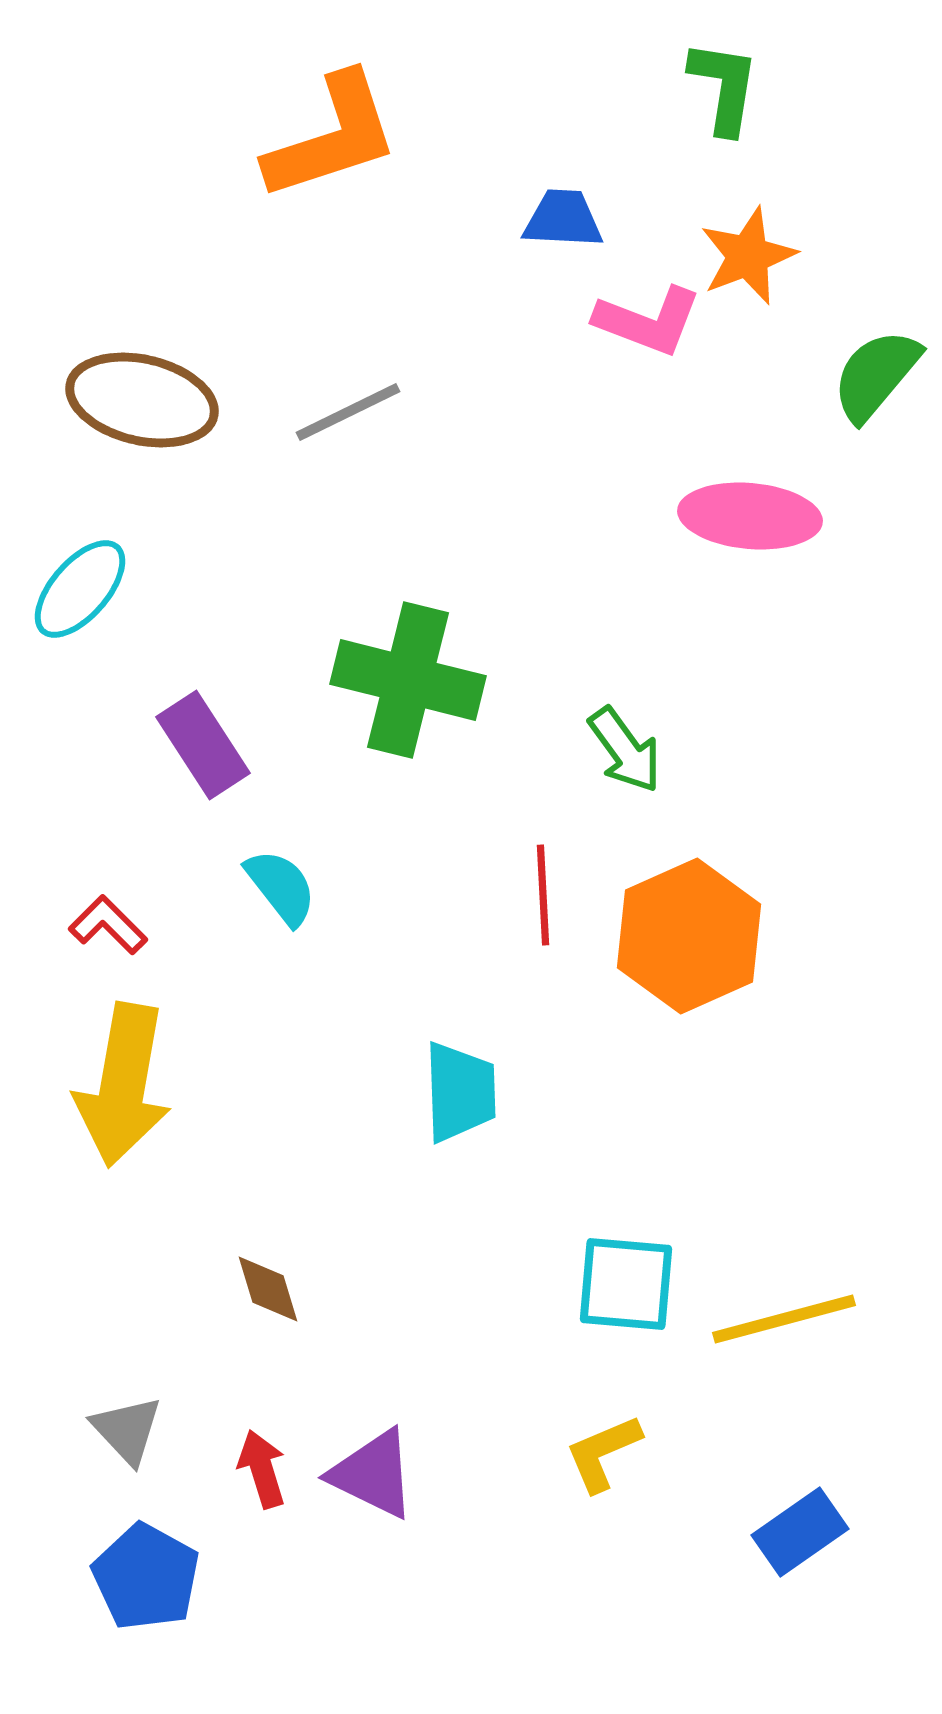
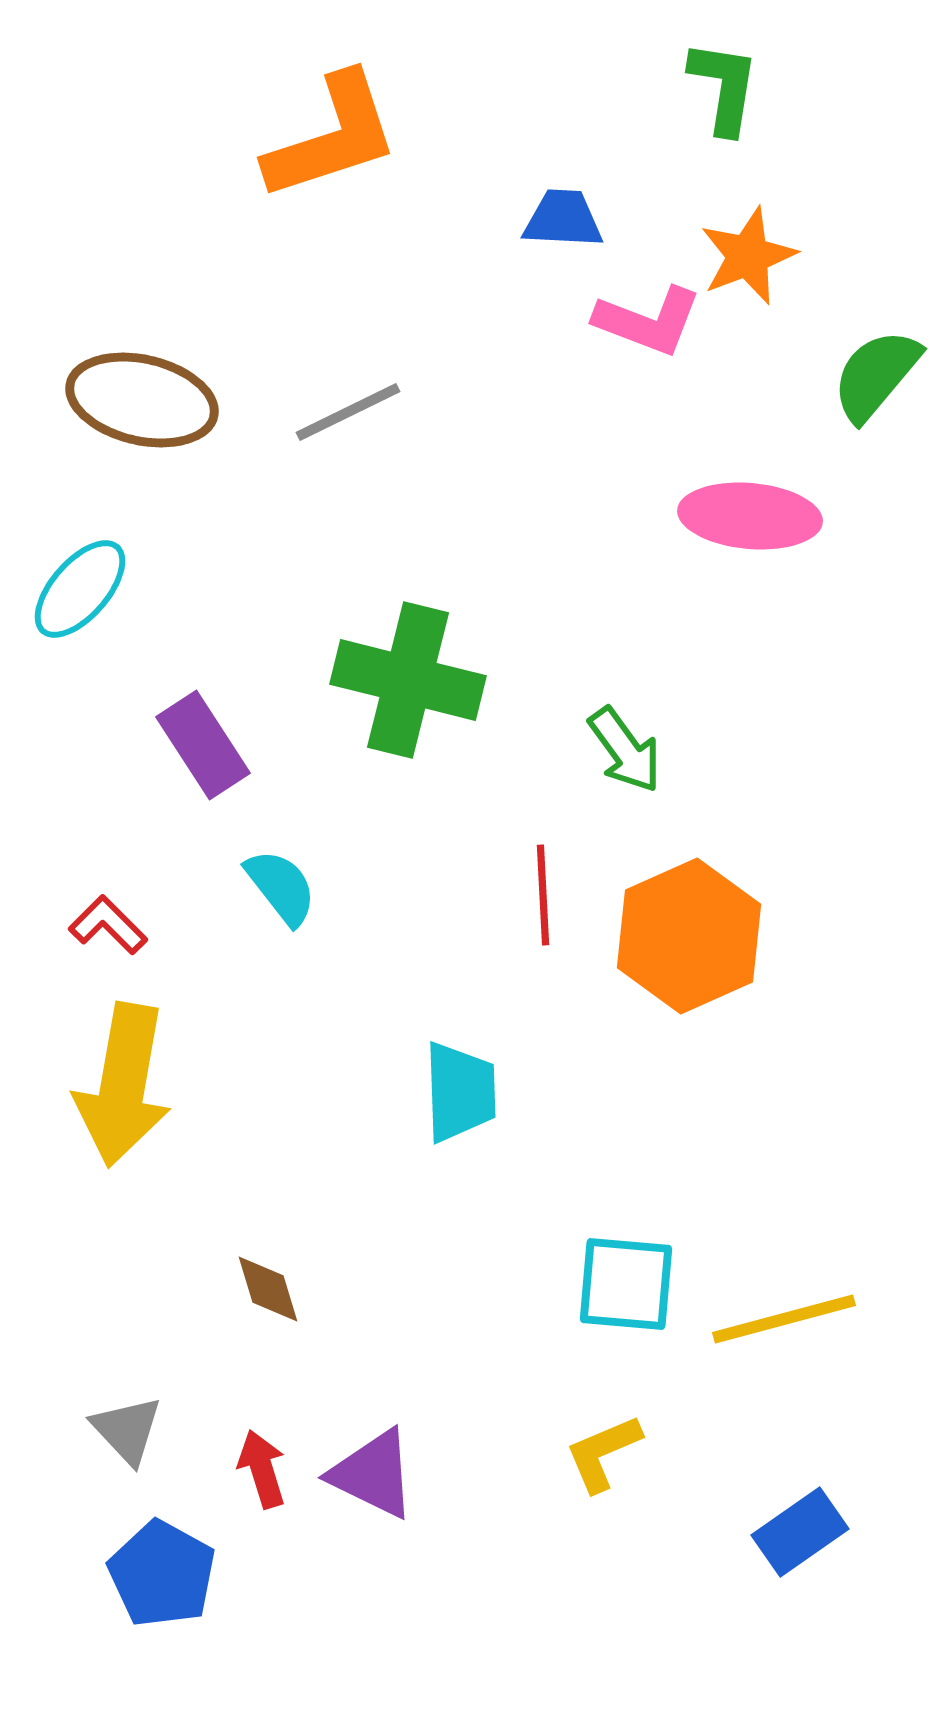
blue pentagon: moved 16 px right, 3 px up
